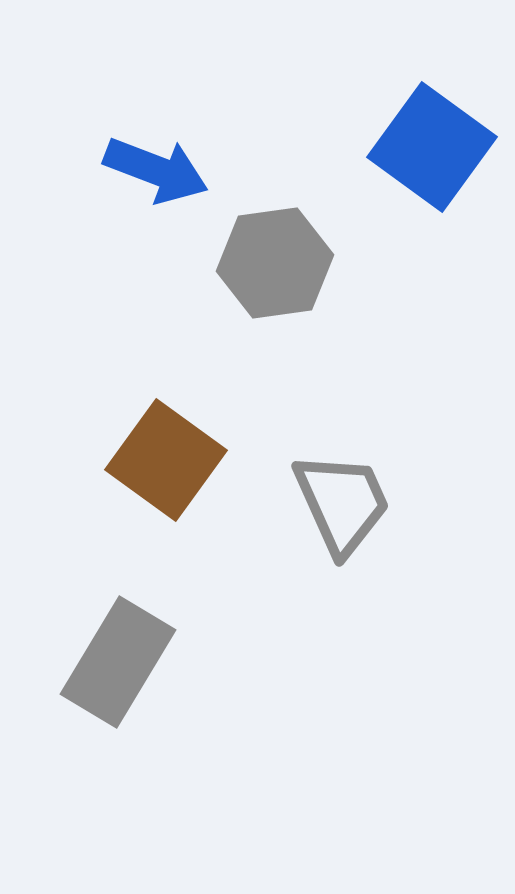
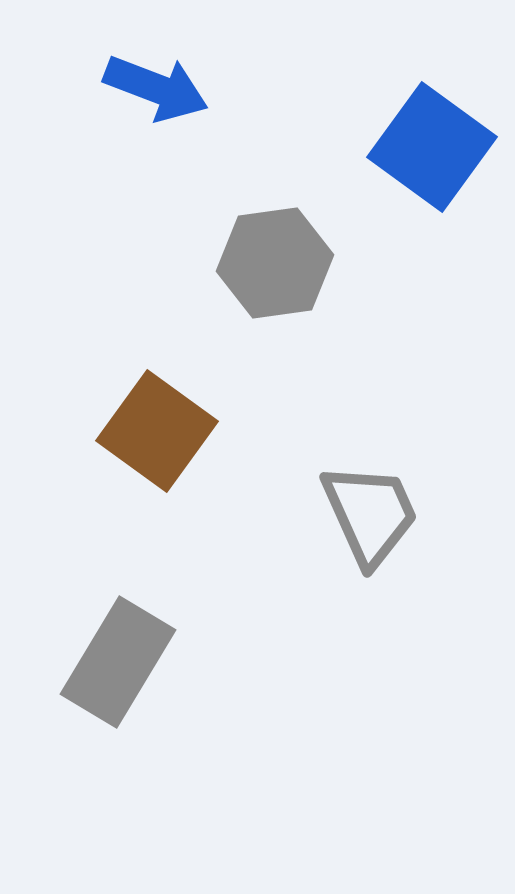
blue arrow: moved 82 px up
brown square: moved 9 px left, 29 px up
gray trapezoid: moved 28 px right, 11 px down
